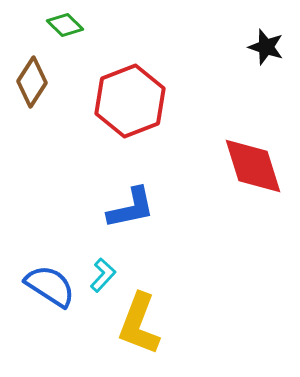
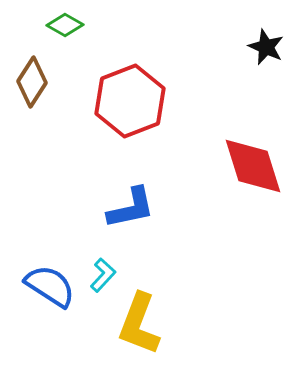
green diamond: rotated 15 degrees counterclockwise
black star: rotated 6 degrees clockwise
